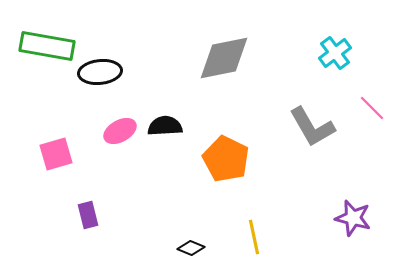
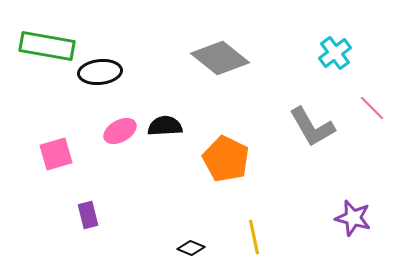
gray diamond: moved 4 px left; rotated 50 degrees clockwise
